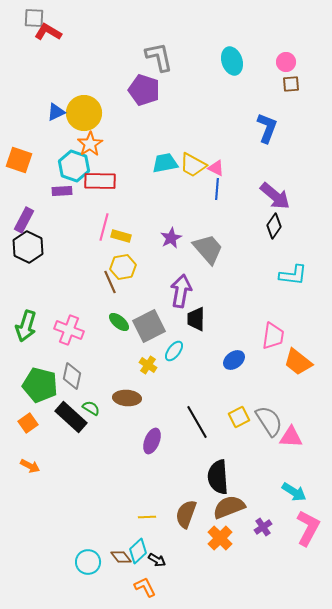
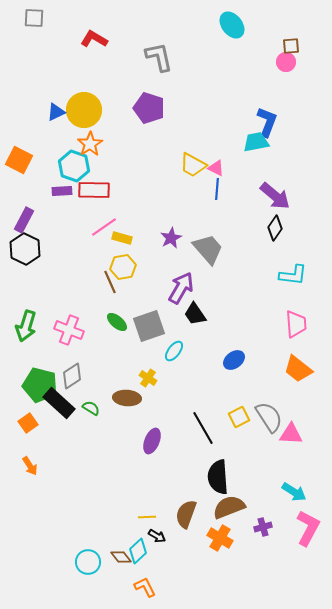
red L-shape at (48, 32): moved 46 px right, 7 px down
cyan ellipse at (232, 61): moved 36 px up; rotated 20 degrees counterclockwise
brown square at (291, 84): moved 38 px up
purple pentagon at (144, 90): moved 5 px right, 18 px down
yellow circle at (84, 113): moved 3 px up
blue L-shape at (267, 128): moved 6 px up
orange square at (19, 160): rotated 8 degrees clockwise
cyan trapezoid at (165, 163): moved 91 px right, 21 px up
red rectangle at (100, 181): moved 6 px left, 9 px down
black diamond at (274, 226): moved 1 px right, 2 px down
pink line at (104, 227): rotated 40 degrees clockwise
yellow rectangle at (121, 236): moved 1 px right, 2 px down
black hexagon at (28, 247): moved 3 px left, 2 px down
purple arrow at (181, 291): moved 3 px up; rotated 20 degrees clockwise
black trapezoid at (196, 319): moved 1 px left, 5 px up; rotated 35 degrees counterclockwise
green ellipse at (119, 322): moved 2 px left
gray square at (149, 326): rotated 8 degrees clockwise
pink trapezoid at (273, 336): moved 23 px right, 12 px up; rotated 12 degrees counterclockwise
orange trapezoid at (298, 362): moved 7 px down
yellow cross at (148, 365): moved 13 px down
gray diamond at (72, 376): rotated 44 degrees clockwise
black rectangle at (71, 417): moved 12 px left, 14 px up
gray semicircle at (269, 421): moved 4 px up
black line at (197, 422): moved 6 px right, 6 px down
pink triangle at (291, 437): moved 3 px up
orange arrow at (30, 466): rotated 30 degrees clockwise
purple cross at (263, 527): rotated 18 degrees clockwise
orange cross at (220, 538): rotated 15 degrees counterclockwise
black arrow at (157, 560): moved 24 px up
